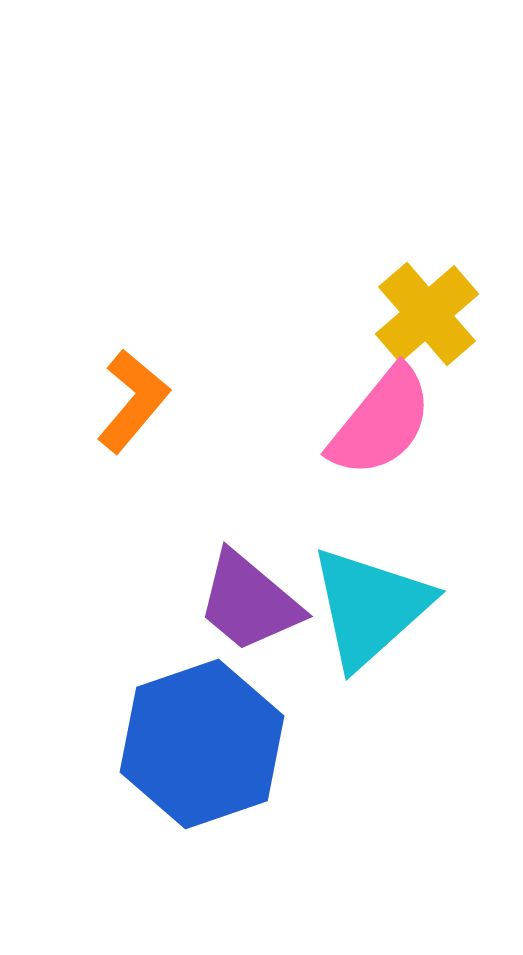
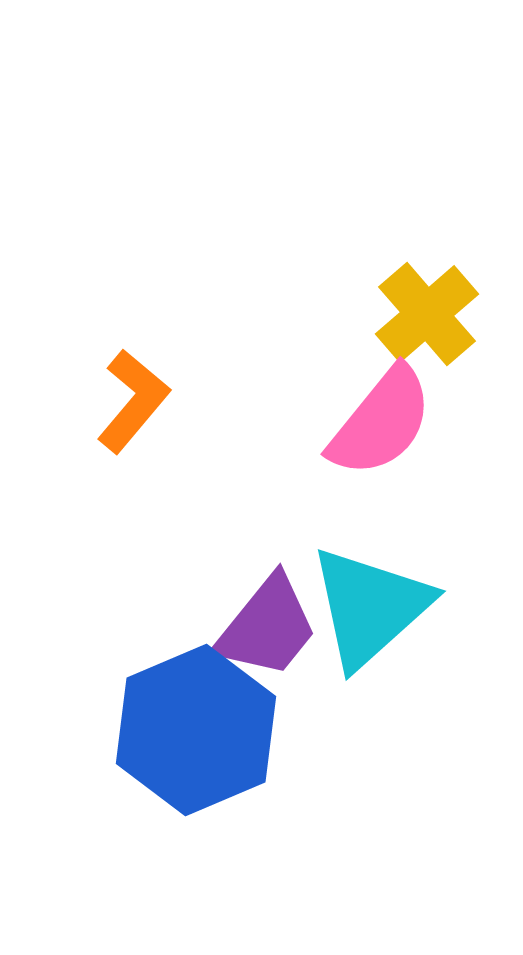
purple trapezoid: moved 18 px right, 25 px down; rotated 91 degrees counterclockwise
blue hexagon: moved 6 px left, 14 px up; rotated 4 degrees counterclockwise
